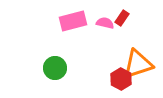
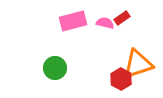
red rectangle: rotated 21 degrees clockwise
